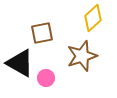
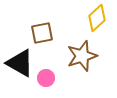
yellow diamond: moved 4 px right
